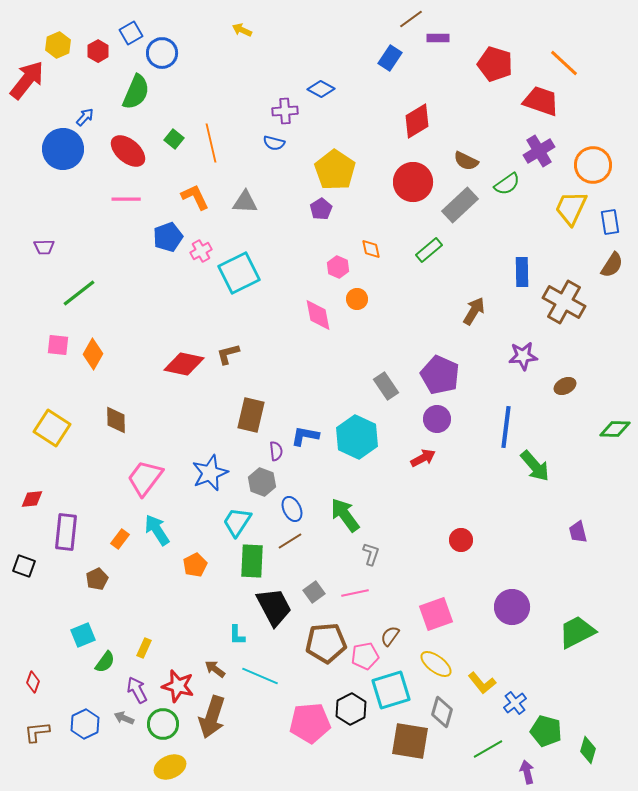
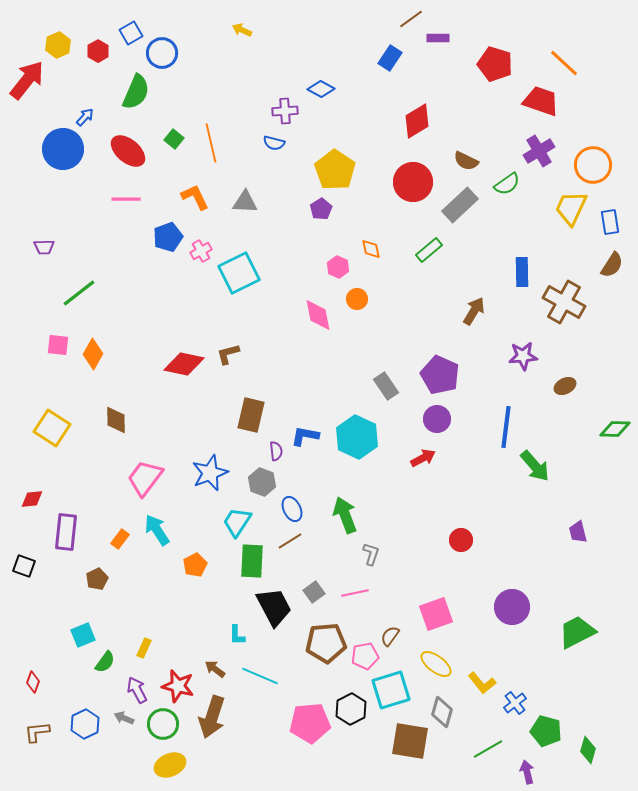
green arrow at (345, 515): rotated 15 degrees clockwise
yellow ellipse at (170, 767): moved 2 px up
